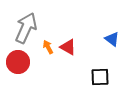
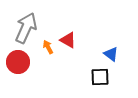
blue triangle: moved 1 px left, 15 px down
red triangle: moved 7 px up
